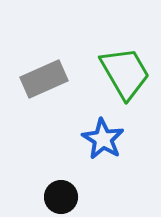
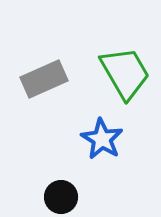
blue star: moved 1 px left
